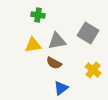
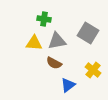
green cross: moved 6 px right, 4 px down
yellow triangle: moved 1 px right, 2 px up; rotated 12 degrees clockwise
blue triangle: moved 7 px right, 3 px up
